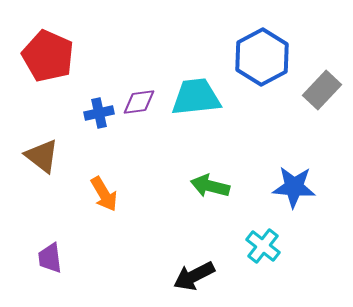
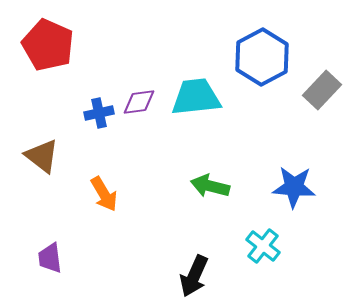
red pentagon: moved 11 px up
black arrow: rotated 39 degrees counterclockwise
